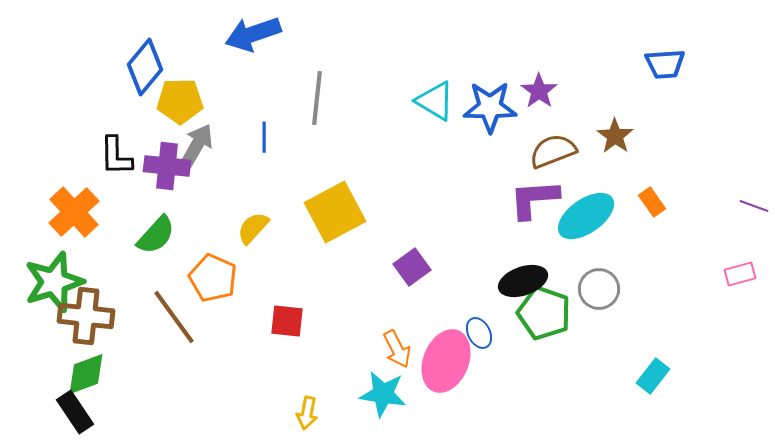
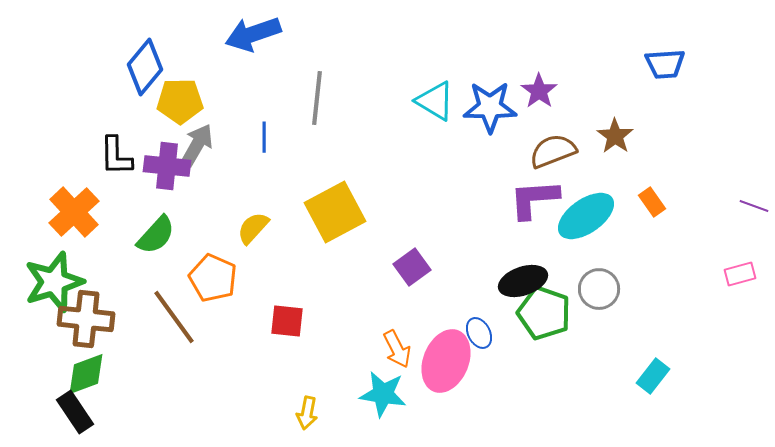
brown cross: moved 3 px down
